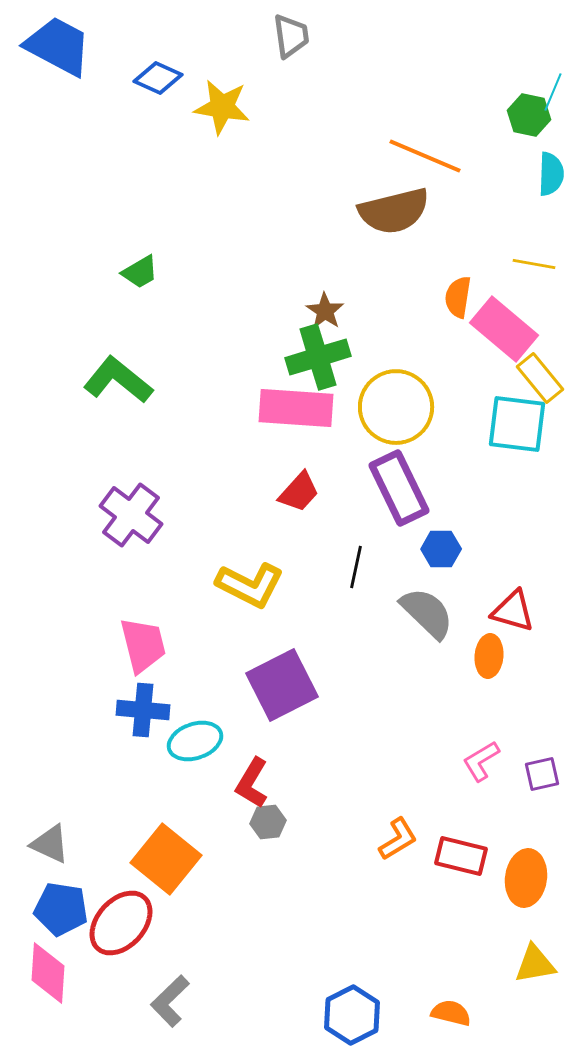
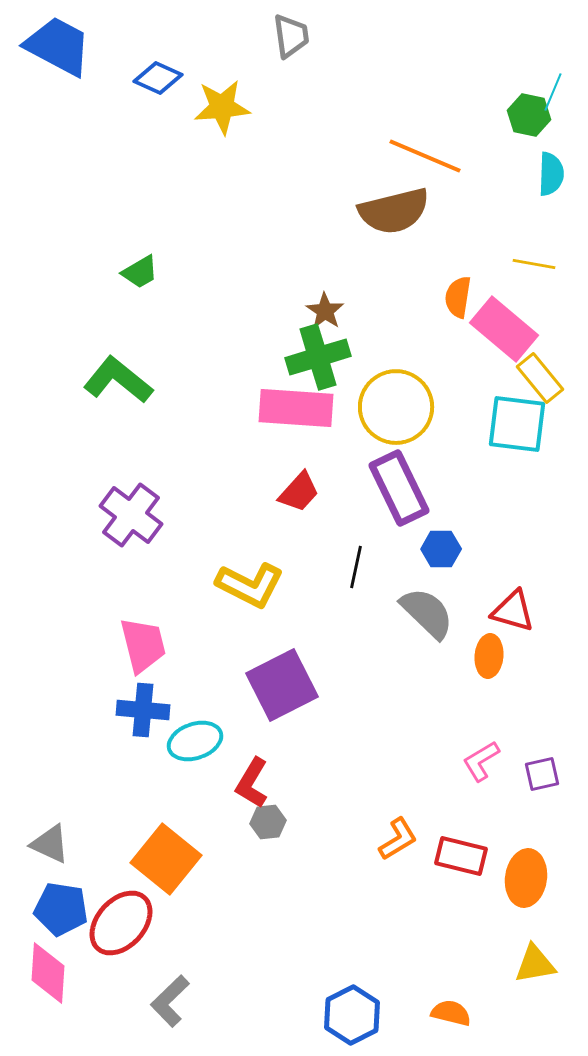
yellow star at (222, 107): rotated 14 degrees counterclockwise
